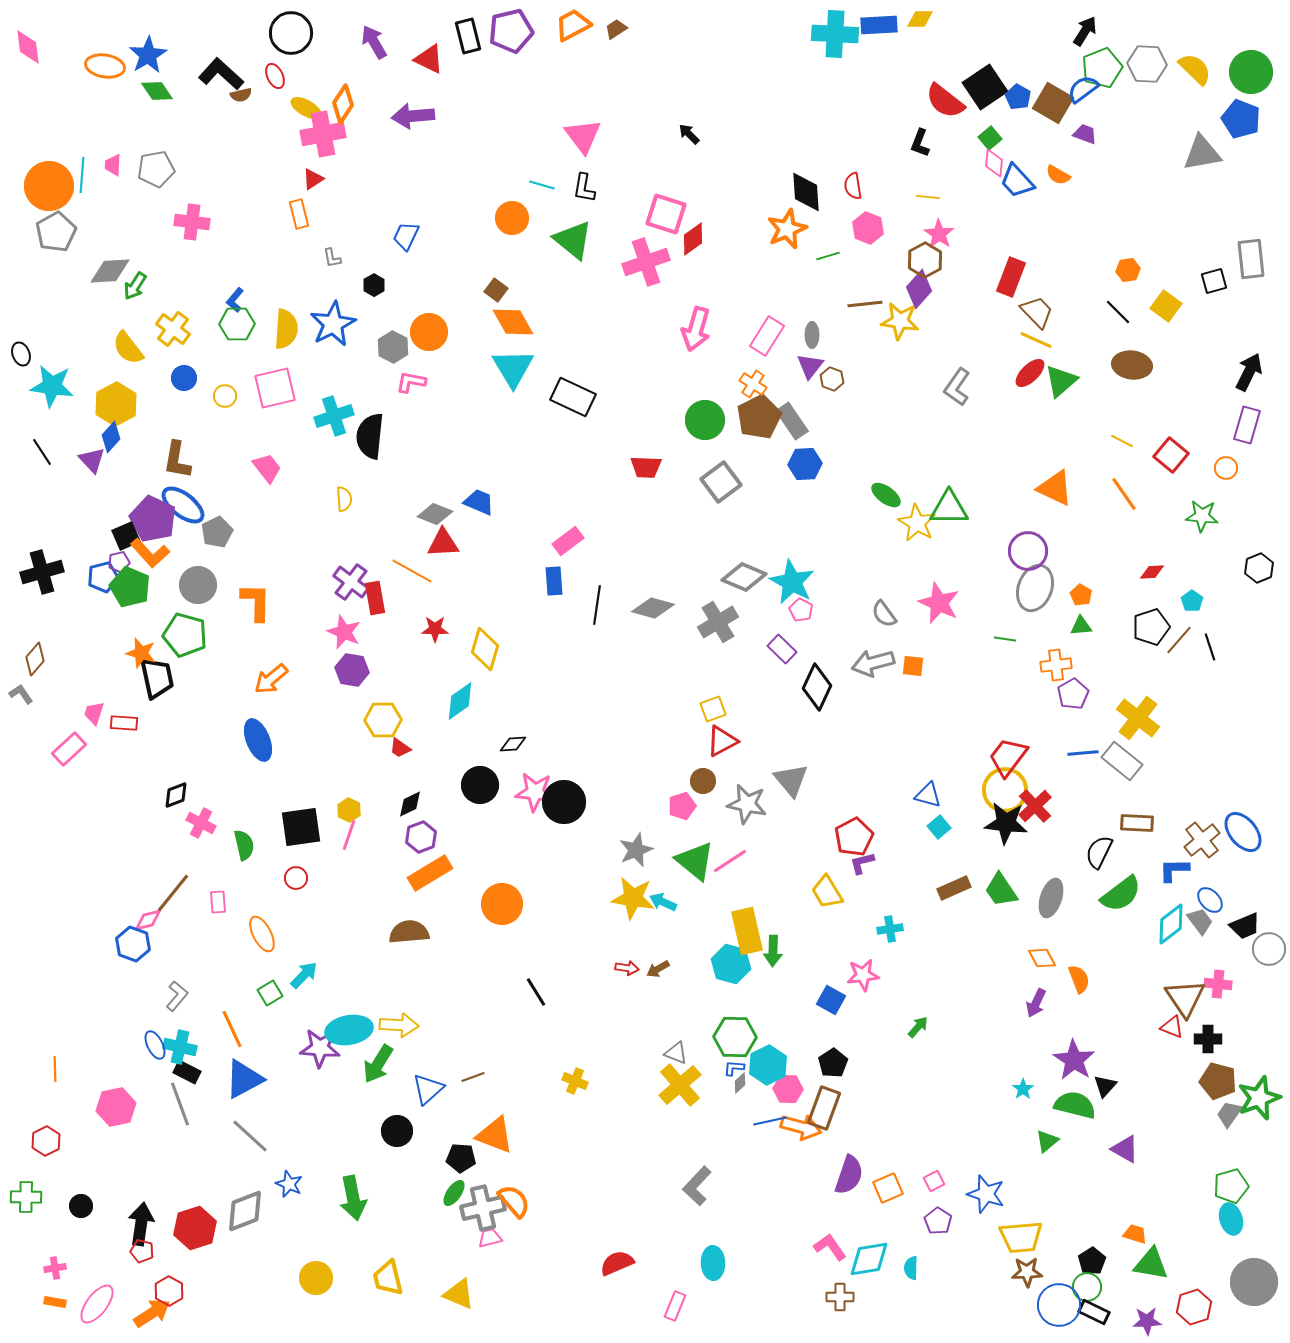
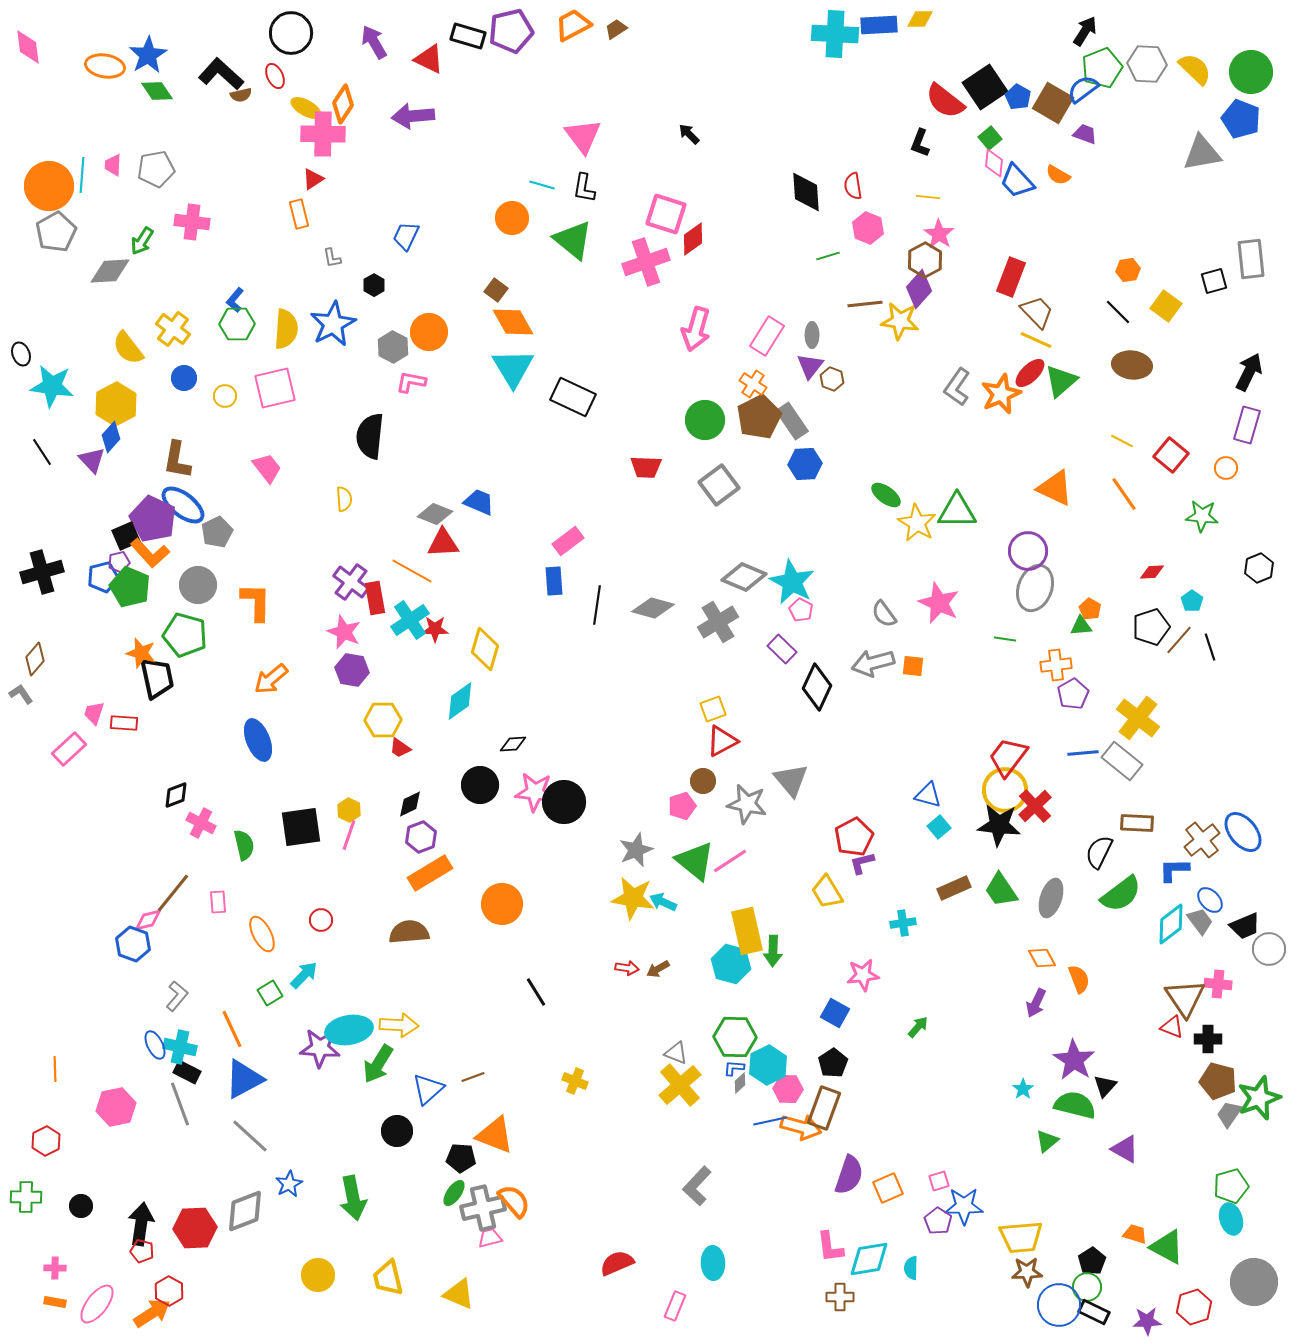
black rectangle at (468, 36): rotated 60 degrees counterclockwise
pink cross at (323, 134): rotated 12 degrees clockwise
orange star at (787, 229): moved 214 px right, 165 px down
green arrow at (135, 286): moved 7 px right, 45 px up
cyan cross at (334, 416): moved 76 px right, 204 px down; rotated 15 degrees counterclockwise
gray square at (721, 482): moved 2 px left, 3 px down
green triangle at (949, 508): moved 8 px right, 3 px down
orange pentagon at (1081, 595): moved 9 px right, 14 px down
black star at (1006, 823): moved 7 px left, 2 px down
red circle at (296, 878): moved 25 px right, 42 px down
cyan cross at (890, 929): moved 13 px right, 6 px up
blue square at (831, 1000): moved 4 px right, 13 px down
pink square at (934, 1181): moved 5 px right; rotated 10 degrees clockwise
blue star at (289, 1184): rotated 20 degrees clockwise
blue star at (986, 1194): moved 22 px left, 12 px down; rotated 18 degrees counterclockwise
red hexagon at (195, 1228): rotated 15 degrees clockwise
pink L-shape at (830, 1247): rotated 152 degrees counterclockwise
green triangle at (1151, 1264): moved 16 px right, 17 px up; rotated 18 degrees clockwise
pink cross at (55, 1268): rotated 10 degrees clockwise
yellow circle at (316, 1278): moved 2 px right, 3 px up
